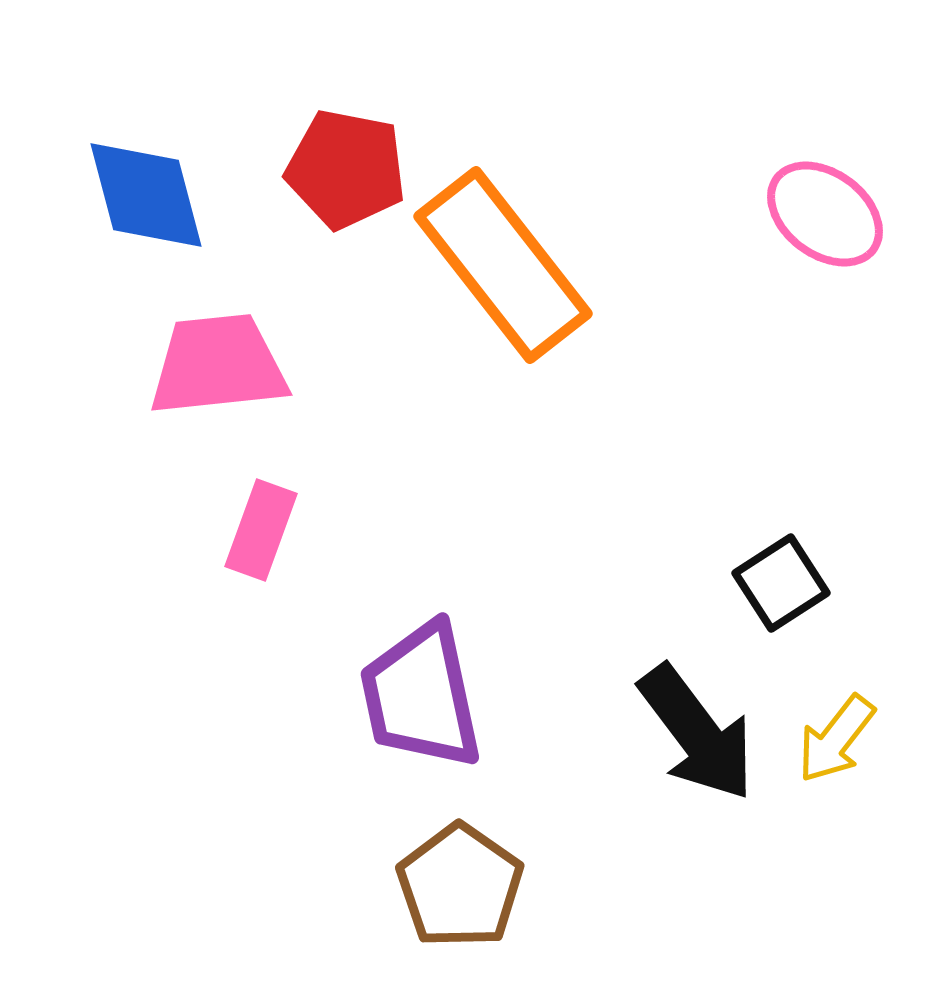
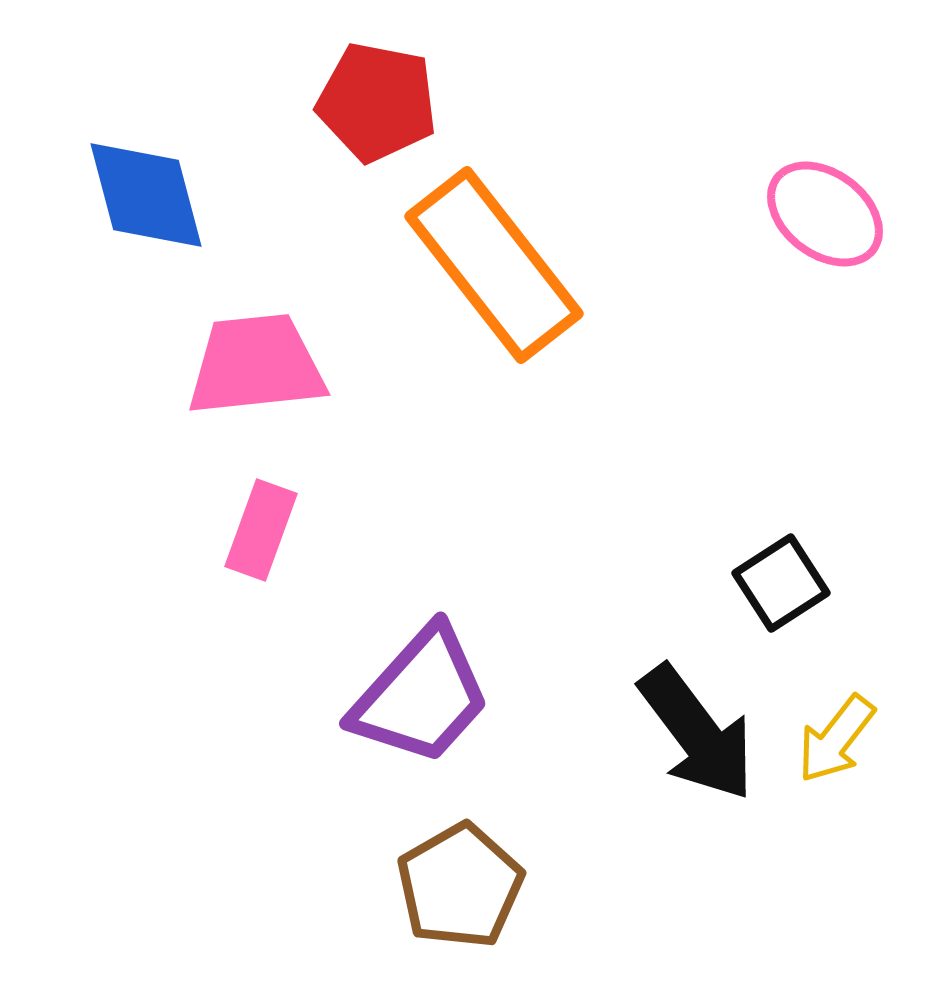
red pentagon: moved 31 px right, 67 px up
orange rectangle: moved 9 px left
pink trapezoid: moved 38 px right
purple trapezoid: rotated 126 degrees counterclockwise
brown pentagon: rotated 7 degrees clockwise
